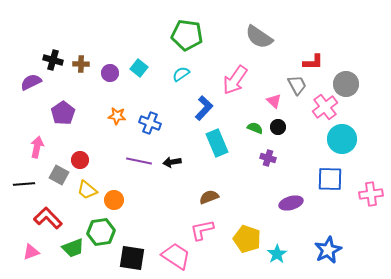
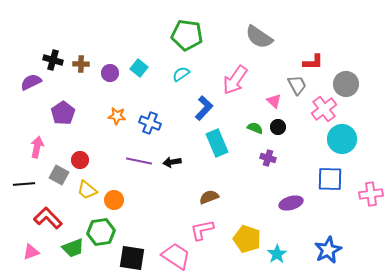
pink cross at (325, 107): moved 1 px left, 2 px down
